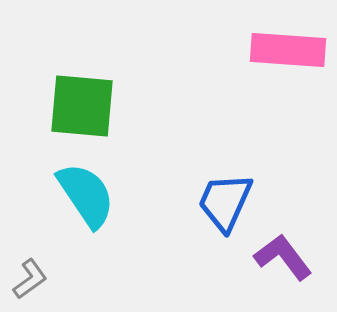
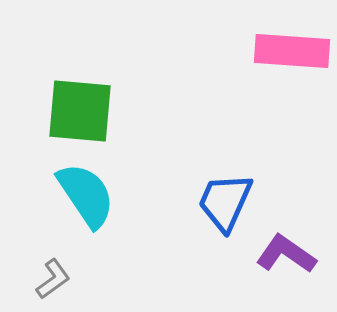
pink rectangle: moved 4 px right, 1 px down
green square: moved 2 px left, 5 px down
purple L-shape: moved 3 px right, 3 px up; rotated 18 degrees counterclockwise
gray L-shape: moved 23 px right
